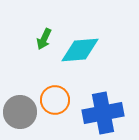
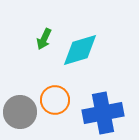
cyan diamond: rotated 12 degrees counterclockwise
